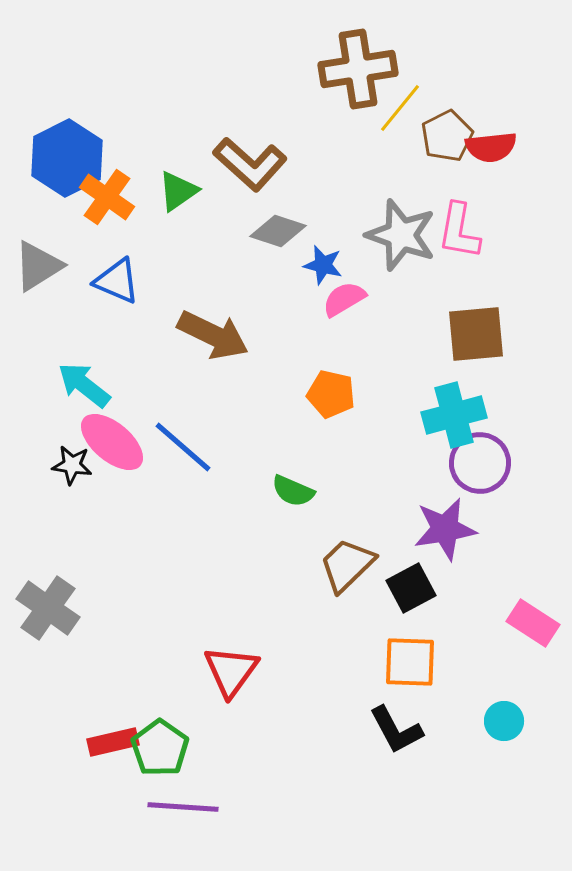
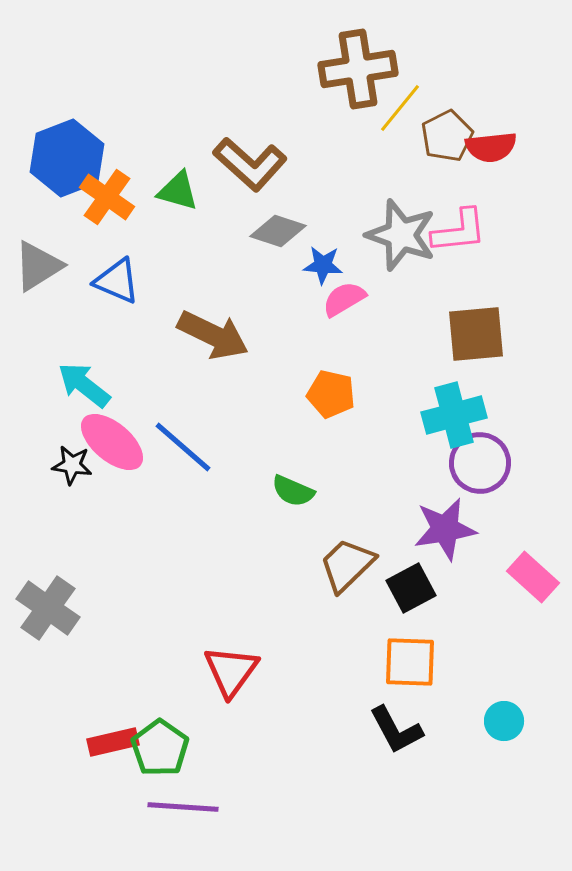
blue hexagon: rotated 6 degrees clockwise
green triangle: rotated 51 degrees clockwise
pink L-shape: rotated 106 degrees counterclockwise
blue star: rotated 9 degrees counterclockwise
pink rectangle: moved 46 px up; rotated 9 degrees clockwise
